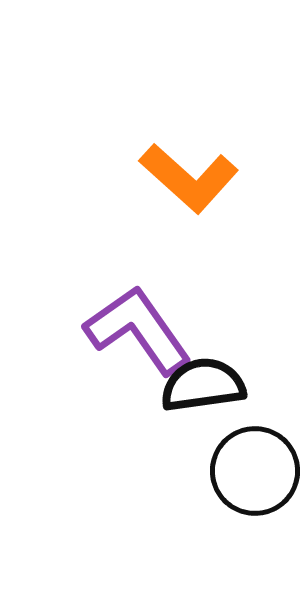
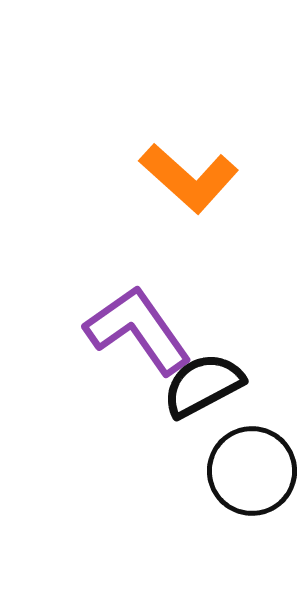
black semicircle: rotated 20 degrees counterclockwise
black circle: moved 3 px left
